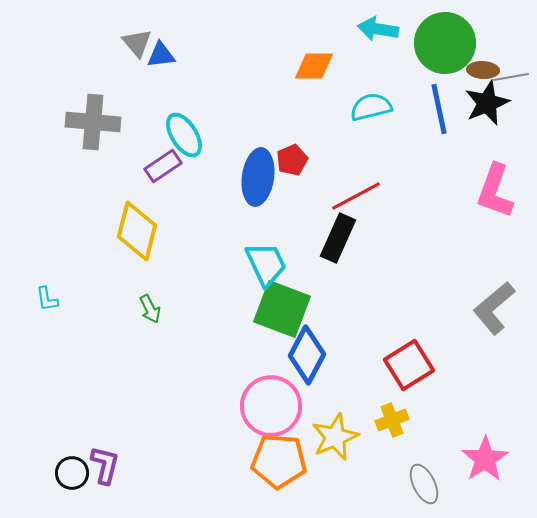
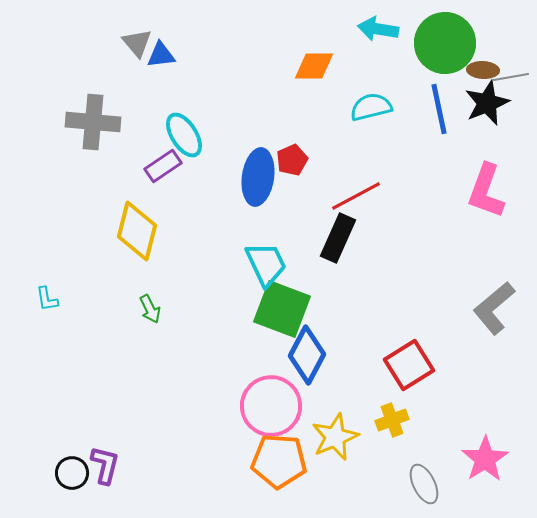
pink L-shape: moved 9 px left
